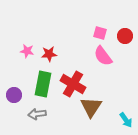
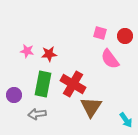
pink semicircle: moved 7 px right, 3 px down
